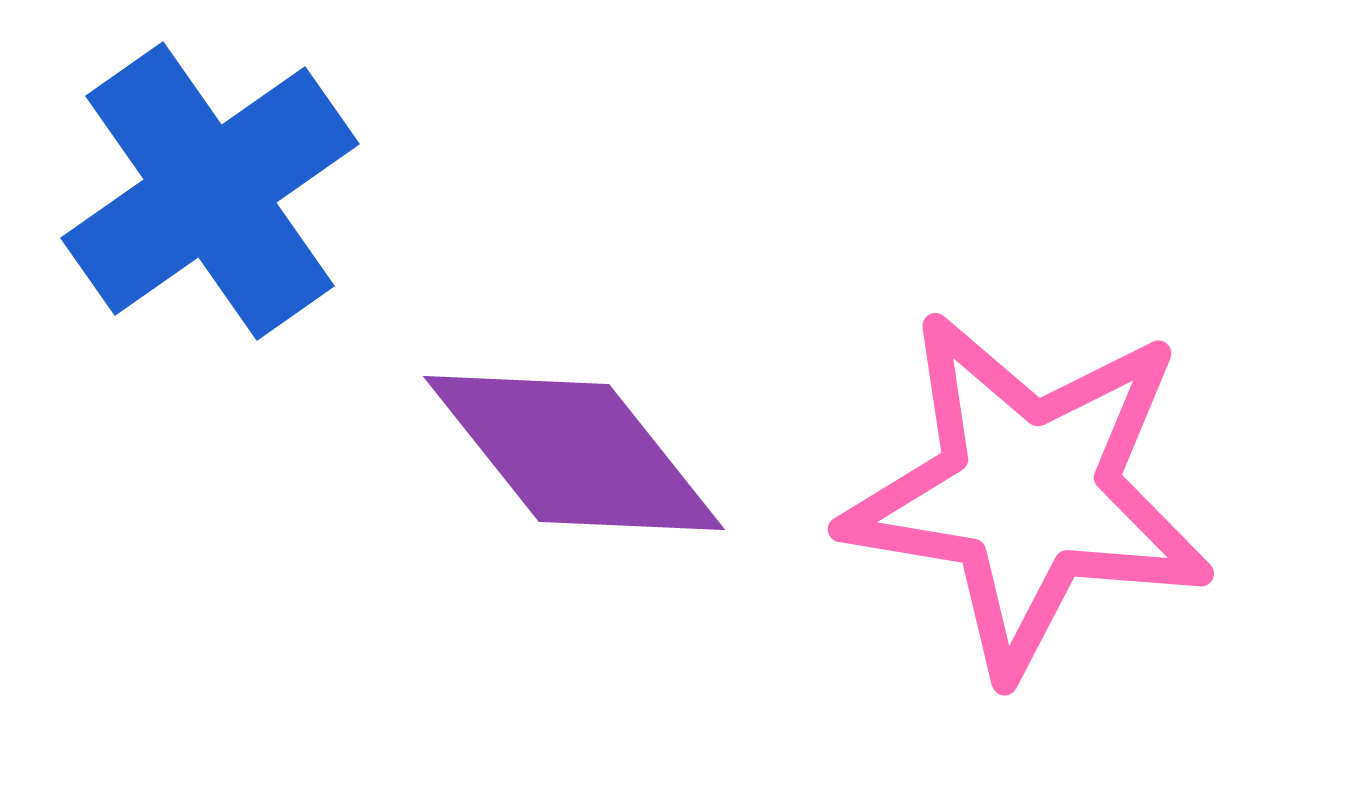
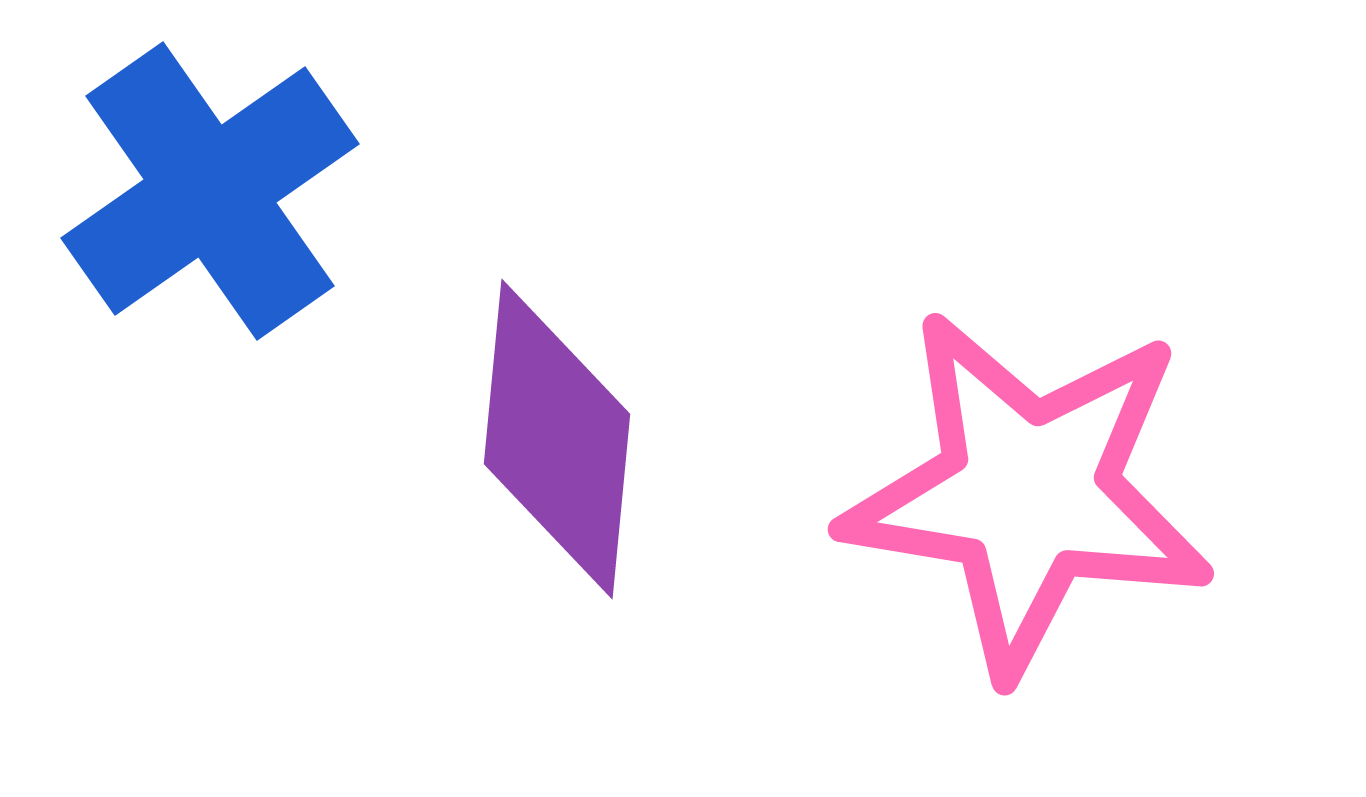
purple diamond: moved 17 px left, 14 px up; rotated 44 degrees clockwise
